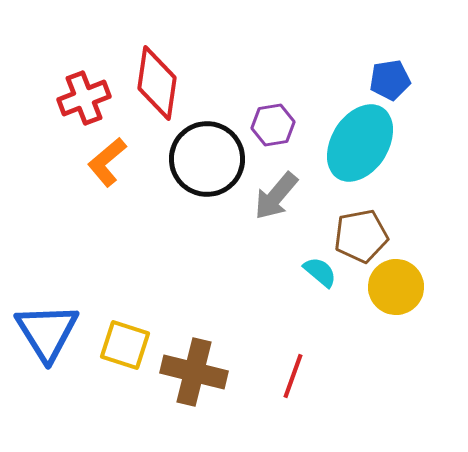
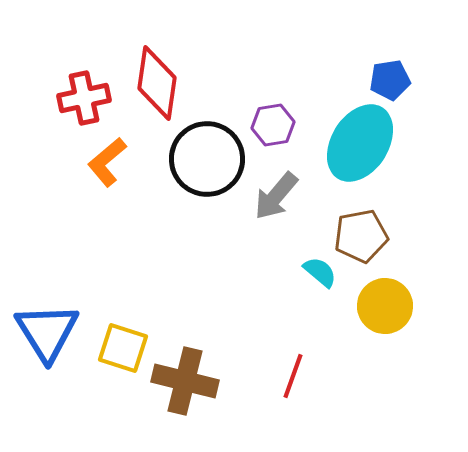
red cross: rotated 9 degrees clockwise
yellow circle: moved 11 px left, 19 px down
yellow square: moved 2 px left, 3 px down
brown cross: moved 9 px left, 9 px down
